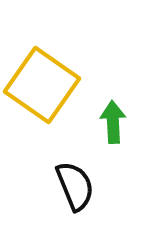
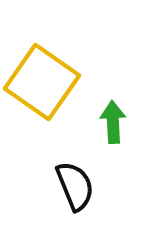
yellow square: moved 3 px up
